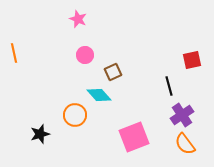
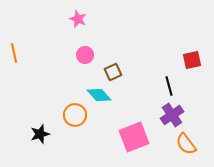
purple cross: moved 10 px left
orange semicircle: moved 1 px right
